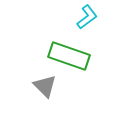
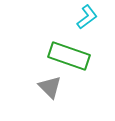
gray triangle: moved 5 px right, 1 px down
